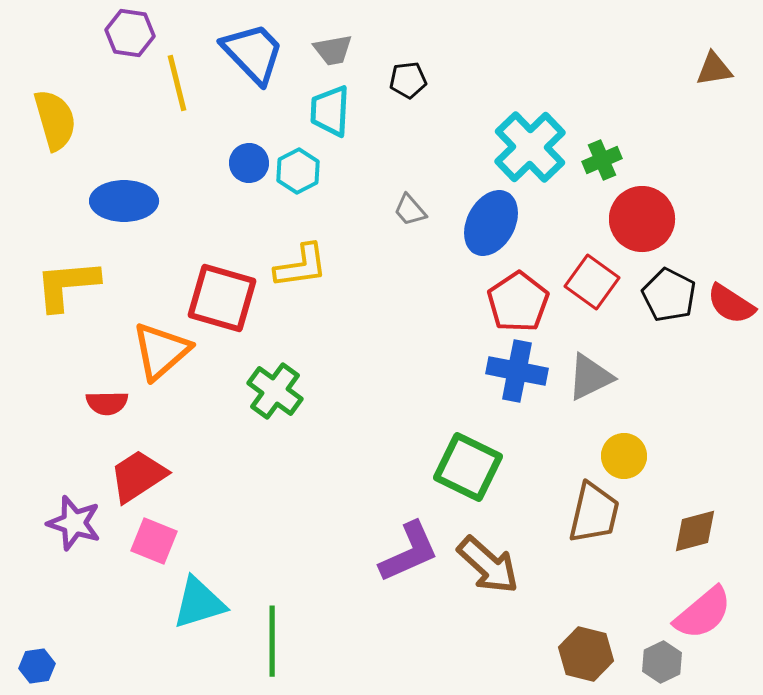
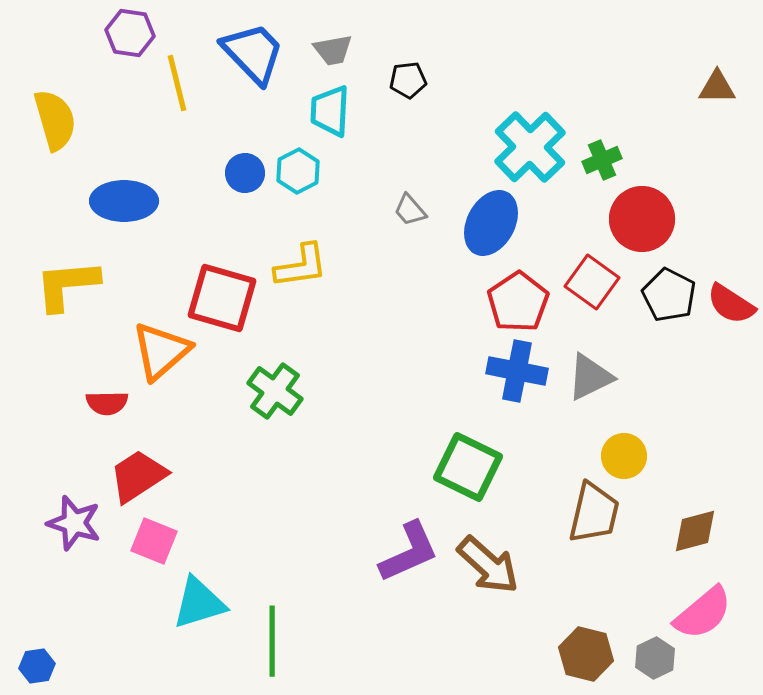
brown triangle at (714, 69): moved 3 px right, 18 px down; rotated 9 degrees clockwise
blue circle at (249, 163): moved 4 px left, 10 px down
gray hexagon at (662, 662): moved 7 px left, 4 px up
